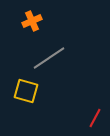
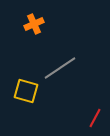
orange cross: moved 2 px right, 3 px down
gray line: moved 11 px right, 10 px down
